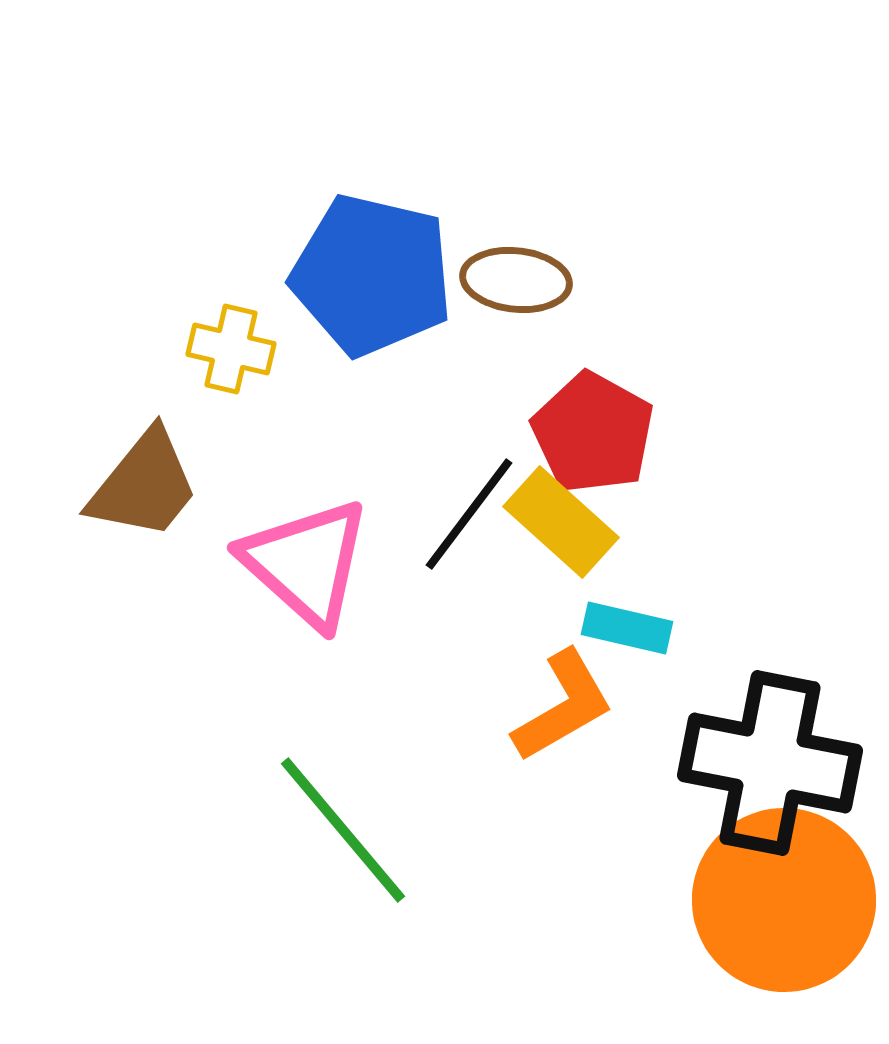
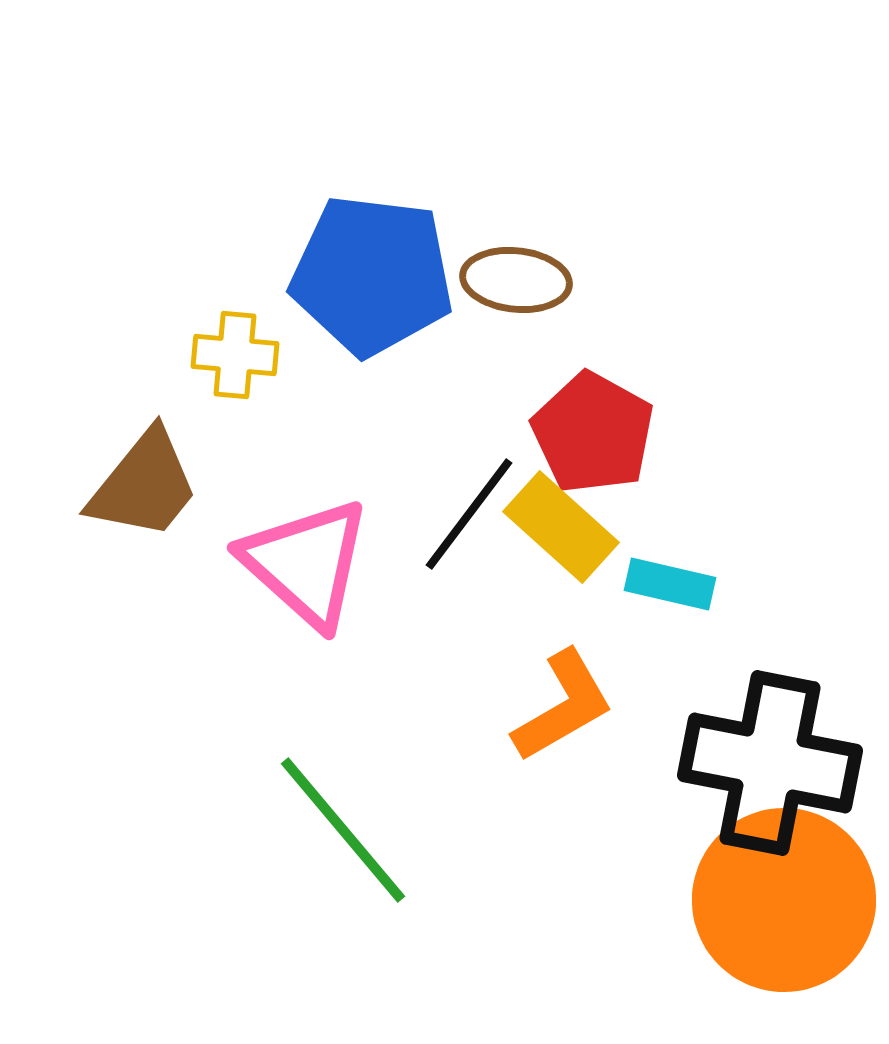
blue pentagon: rotated 6 degrees counterclockwise
yellow cross: moved 4 px right, 6 px down; rotated 8 degrees counterclockwise
yellow rectangle: moved 5 px down
cyan rectangle: moved 43 px right, 44 px up
